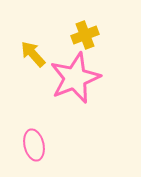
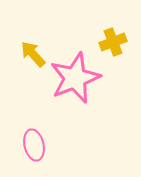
yellow cross: moved 28 px right, 7 px down
